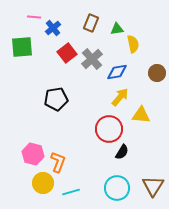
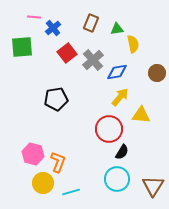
gray cross: moved 1 px right, 1 px down
cyan circle: moved 9 px up
